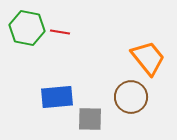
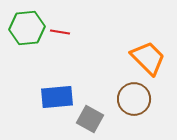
green hexagon: rotated 16 degrees counterclockwise
orange trapezoid: rotated 6 degrees counterclockwise
brown circle: moved 3 px right, 2 px down
gray square: rotated 28 degrees clockwise
